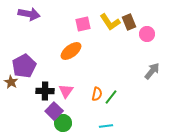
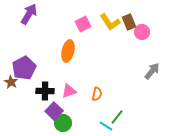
purple arrow: rotated 70 degrees counterclockwise
pink square: rotated 14 degrees counterclockwise
pink circle: moved 5 px left, 2 px up
orange ellipse: moved 3 px left; rotated 40 degrees counterclockwise
purple pentagon: moved 2 px down
pink triangle: moved 3 px right; rotated 35 degrees clockwise
green line: moved 6 px right, 20 px down
cyan line: rotated 40 degrees clockwise
